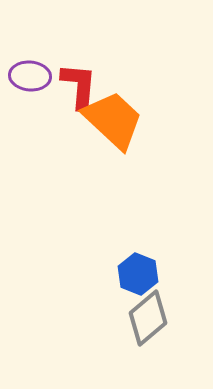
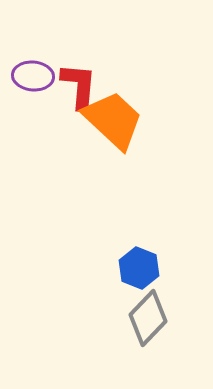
purple ellipse: moved 3 px right
blue hexagon: moved 1 px right, 6 px up
gray diamond: rotated 6 degrees counterclockwise
